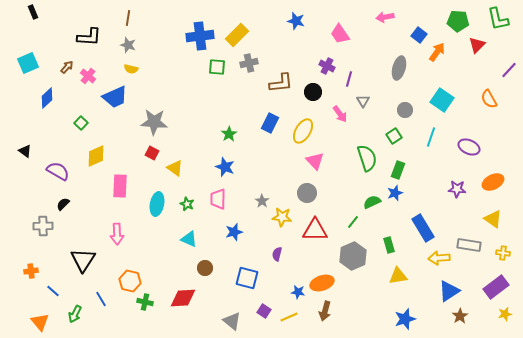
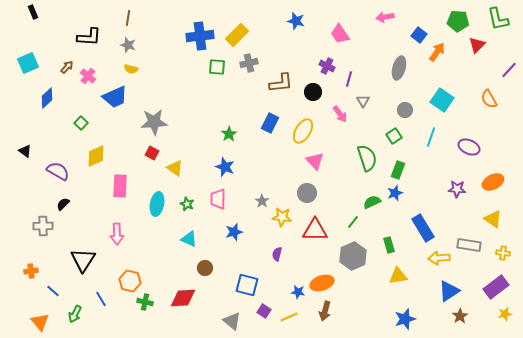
gray star at (154, 122): rotated 8 degrees counterclockwise
blue square at (247, 278): moved 7 px down
